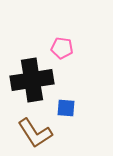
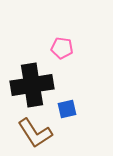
black cross: moved 5 px down
blue square: moved 1 px right, 1 px down; rotated 18 degrees counterclockwise
